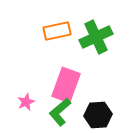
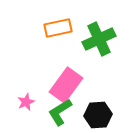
orange rectangle: moved 1 px right, 3 px up
green cross: moved 3 px right, 2 px down
pink rectangle: rotated 16 degrees clockwise
green L-shape: rotated 8 degrees clockwise
